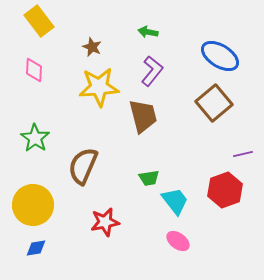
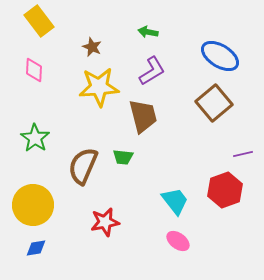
purple L-shape: rotated 20 degrees clockwise
green trapezoid: moved 26 px left, 21 px up; rotated 15 degrees clockwise
